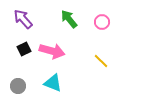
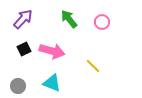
purple arrow: rotated 85 degrees clockwise
yellow line: moved 8 px left, 5 px down
cyan triangle: moved 1 px left
